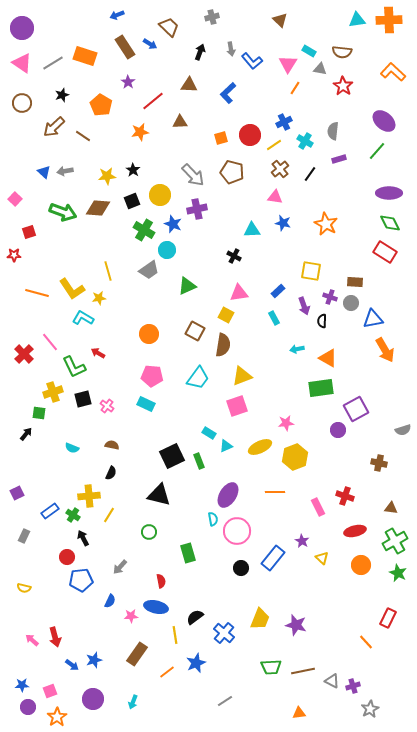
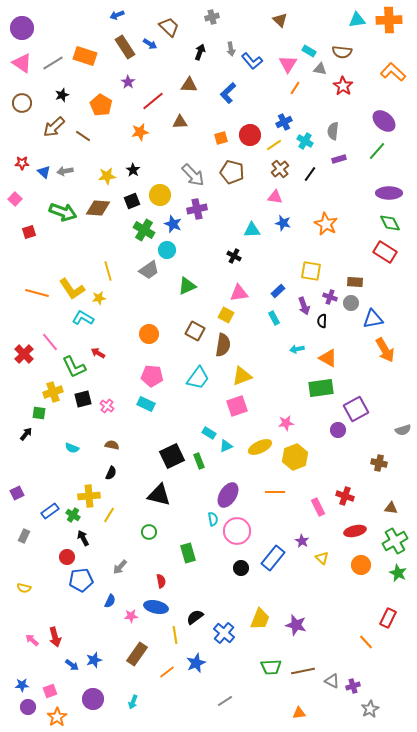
red star at (14, 255): moved 8 px right, 92 px up
